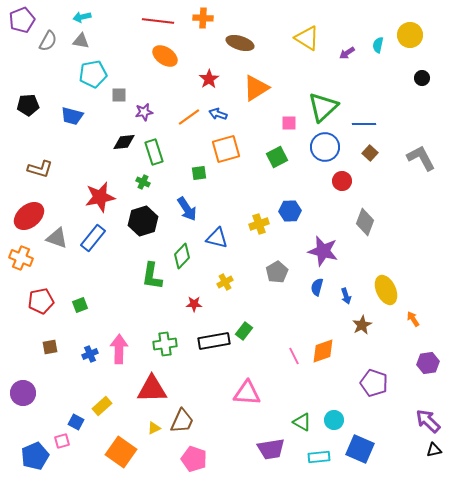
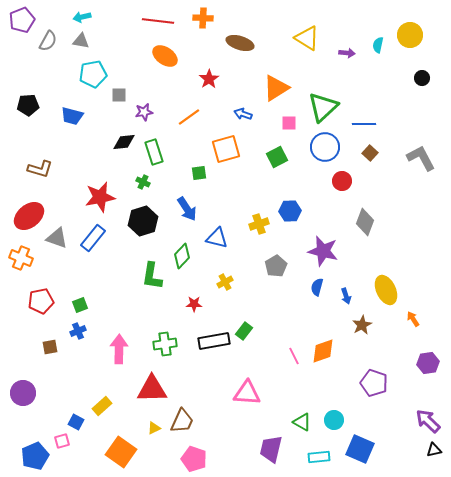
purple arrow at (347, 53): rotated 140 degrees counterclockwise
orange triangle at (256, 88): moved 20 px right
blue arrow at (218, 114): moved 25 px right
gray pentagon at (277, 272): moved 1 px left, 6 px up
blue cross at (90, 354): moved 12 px left, 23 px up
purple trapezoid at (271, 449): rotated 112 degrees clockwise
